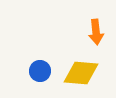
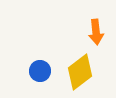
yellow diamond: moved 1 px left, 1 px up; rotated 42 degrees counterclockwise
